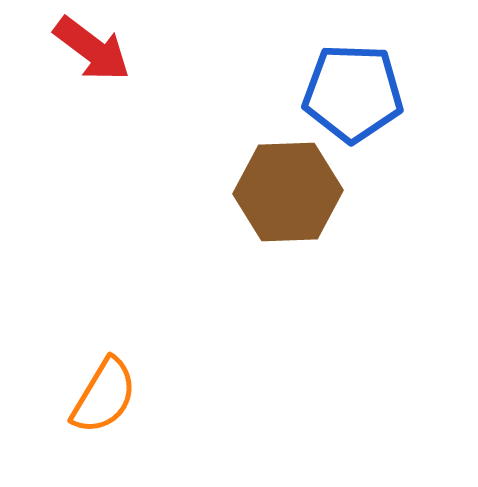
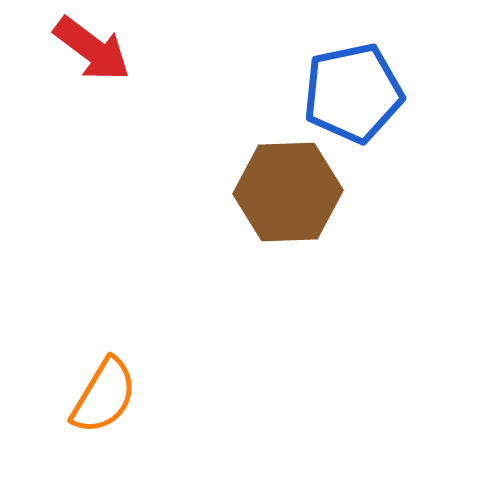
blue pentagon: rotated 14 degrees counterclockwise
